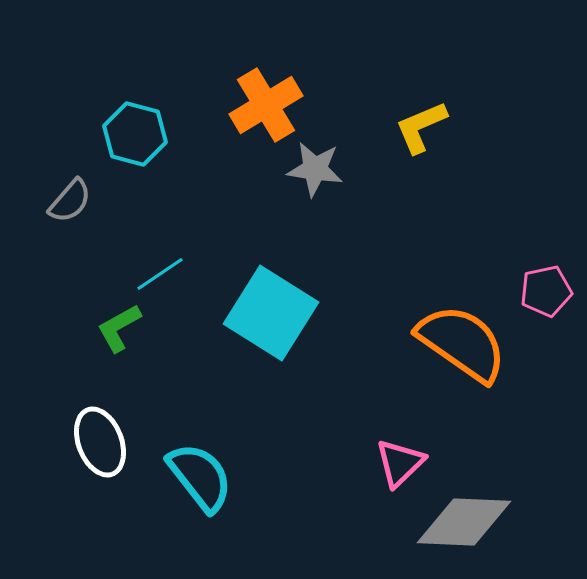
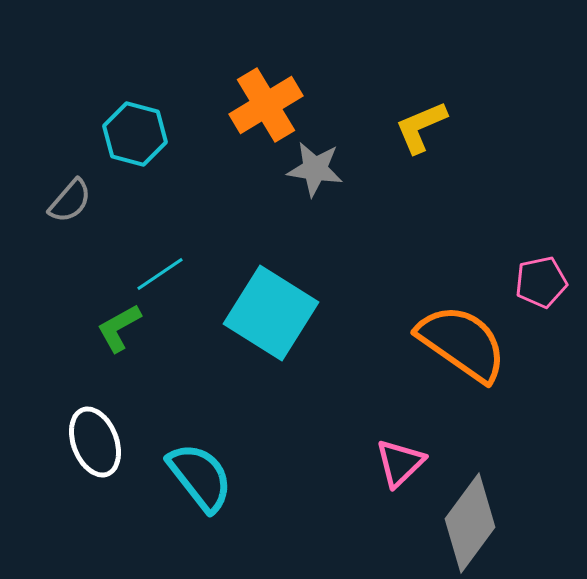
pink pentagon: moved 5 px left, 9 px up
white ellipse: moved 5 px left
gray diamond: moved 6 px right, 1 px down; rotated 56 degrees counterclockwise
